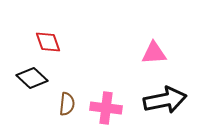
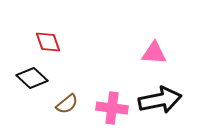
pink triangle: rotated 8 degrees clockwise
black arrow: moved 5 px left
brown semicircle: rotated 45 degrees clockwise
pink cross: moved 6 px right
